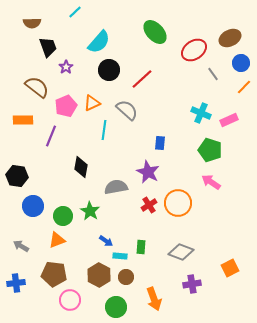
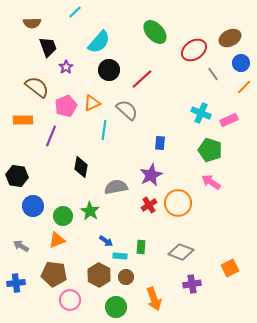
purple star at (148, 172): moved 3 px right, 3 px down; rotated 20 degrees clockwise
